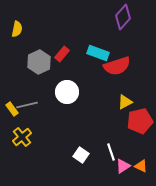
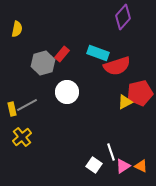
gray hexagon: moved 4 px right, 1 px down; rotated 10 degrees clockwise
gray line: rotated 15 degrees counterclockwise
yellow rectangle: rotated 24 degrees clockwise
red pentagon: moved 28 px up
white square: moved 13 px right, 10 px down
